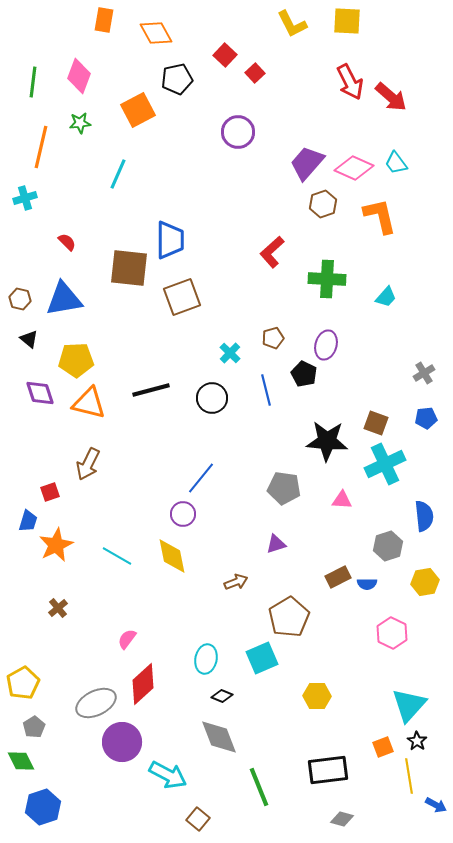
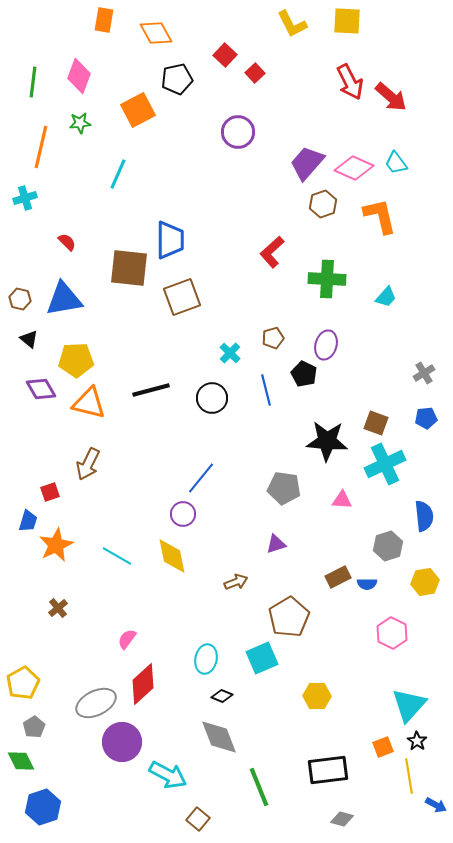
purple diamond at (40, 393): moved 1 px right, 4 px up; rotated 12 degrees counterclockwise
